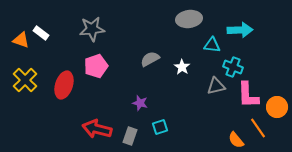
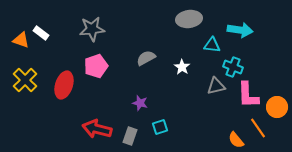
cyan arrow: rotated 10 degrees clockwise
gray semicircle: moved 4 px left, 1 px up
